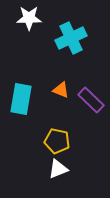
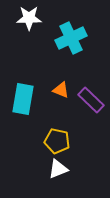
cyan rectangle: moved 2 px right
